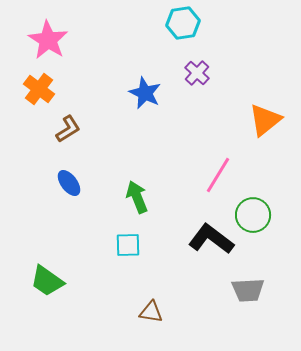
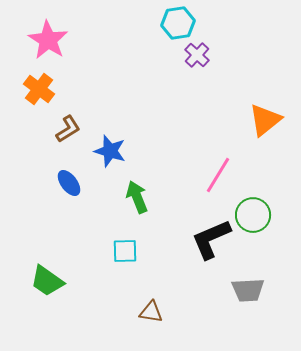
cyan hexagon: moved 5 px left
purple cross: moved 18 px up
blue star: moved 35 px left, 58 px down; rotated 8 degrees counterclockwise
black L-shape: rotated 60 degrees counterclockwise
cyan square: moved 3 px left, 6 px down
